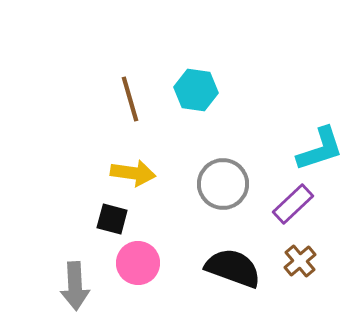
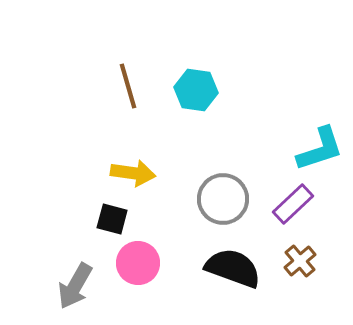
brown line: moved 2 px left, 13 px up
gray circle: moved 15 px down
gray arrow: rotated 33 degrees clockwise
